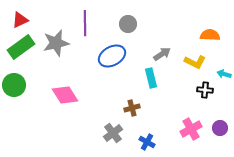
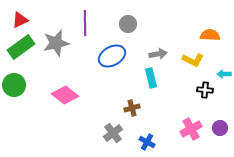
gray arrow: moved 4 px left; rotated 24 degrees clockwise
yellow L-shape: moved 2 px left, 2 px up
cyan arrow: rotated 16 degrees counterclockwise
pink diamond: rotated 20 degrees counterclockwise
